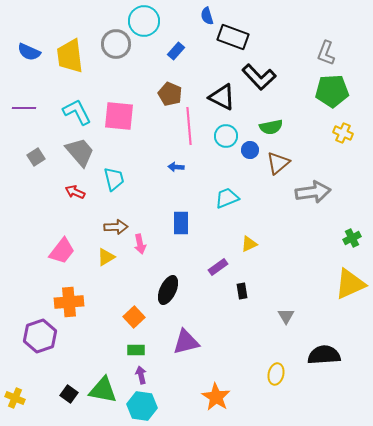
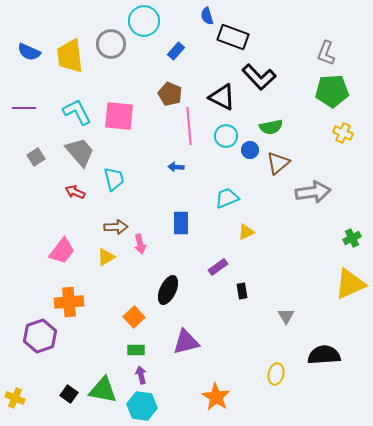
gray circle at (116, 44): moved 5 px left
yellow triangle at (249, 244): moved 3 px left, 12 px up
